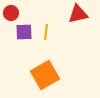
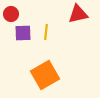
red circle: moved 1 px down
purple square: moved 1 px left, 1 px down
